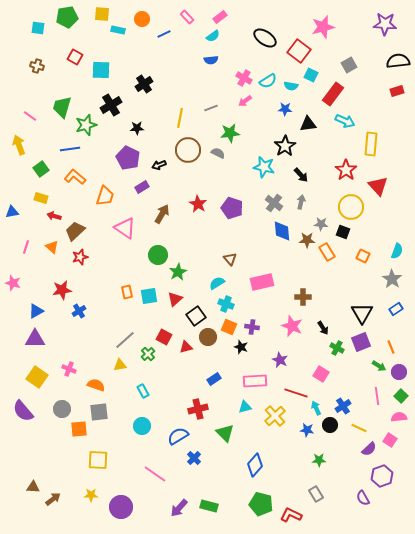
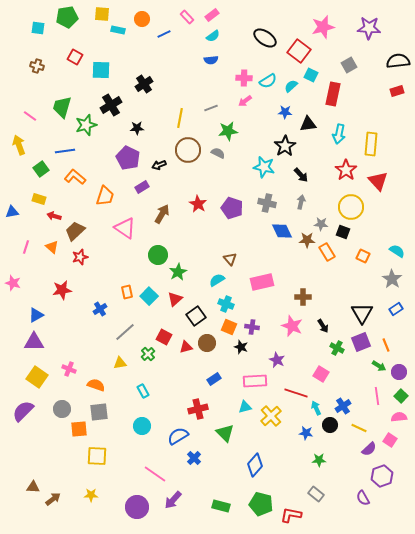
pink rectangle at (220, 17): moved 8 px left, 2 px up
purple star at (385, 24): moved 16 px left, 4 px down
pink cross at (244, 78): rotated 28 degrees counterclockwise
cyan semicircle at (291, 86): rotated 128 degrees clockwise
red rectangle at (333, 94): rotated 25 degrees counterclockwise
blue star at (285, 109): moved 3 px down
cyan arrow at (345, 121): moved 6 px left, 13 px down; rotated 78 degrees clockwise
green star at (230, 133): moved 2 px left, 2 px up
blue line at (70, 149): moved 5 px left, 2 px down
red triangle at (378, 186): moved 5 px up
yellow rectangle at (41, 198): moved 2 px left, 1 px down
gray cross at (274, 203): moved 7 px left; rotated 24 degrees counterclockwise
blue diamond at (282, 231): rotated 20 degrees counterclockwise
cyan semicircle at (397, 251): rotated 77 degrees counterclockwise
cyan semicircle at (217, 283): moved 3 px up
cyan square at (149, 296): rotated 36 degrees counterclockwise
blue triangle at (36, 311): moved 4 px down
blue cross at (79, 311): moved 21 px right, 2 px up
black arrow at (323, 328): moved 2 px up
brown circle at (208, 337): moved 1 px left, 6 px down
purple triangle at (35, 339): moved 1 px left, 3 px down
gray line at (125, 340): moved 8 px up
orange line at (391, 347): moved 5 px left, 2 px up
purple star at (280, 360): moved 3 px left
yellow triangle at (120, 365): moved 2 px up
purple semicircle at (23, 411): rotated 85 degrees clockwise
yellow cross at (275, 416): moved 4 px left
blue star at (307, 430): moved 1 px left, 3 px down
yellow square at (98, 460): moved 1 px left, 4 px up
gray rectangle at (316, 494): rotated 21 degrees counterclockwise
green rectangle at (209, 506): moved 12 px right
purple circle at (121, 507): moved 16 px right
purple arrow at (179, 508): moved 6 px left, 8 px up
red L-shape at (291, 515): rotated 15 degrees counterclockwise
